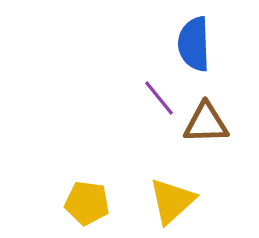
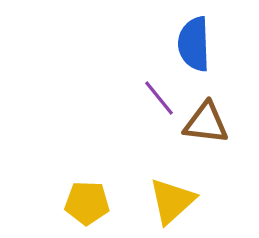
brown triangle: rotated 9 degrees clockwise
yellow pentagon: rotated 6 degrees counterclockwise
